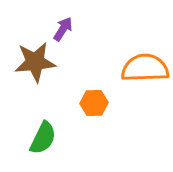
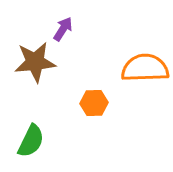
green semicircle: moved 12 px left, 3 px down
